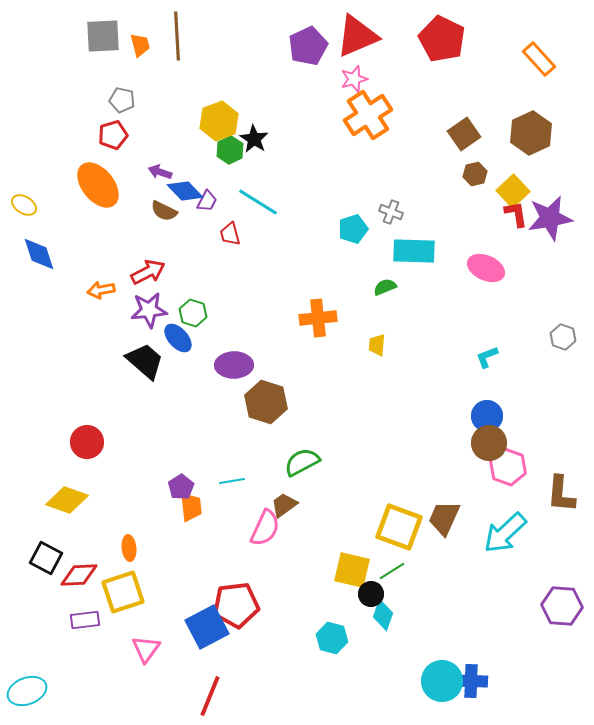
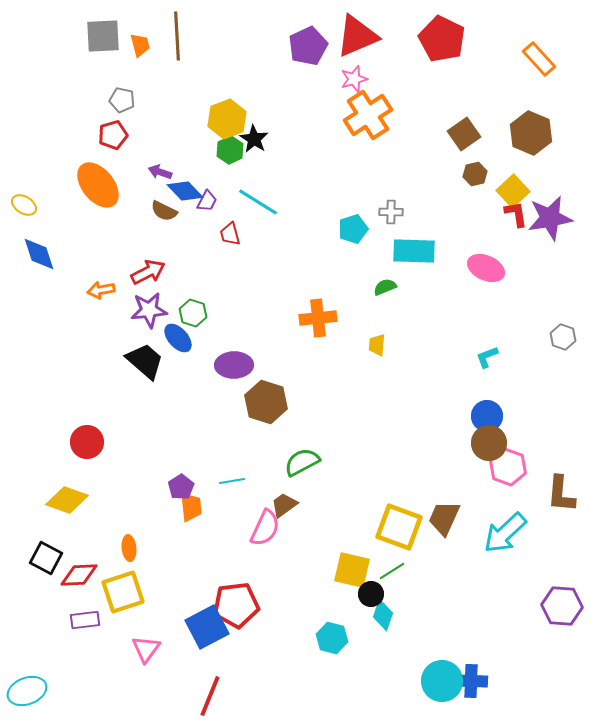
yellow hexagon at (219, 121): moved 8 px right, 2 px up
brown hexagon at (531, 133): rotated 12 degrees counterclockwise
gray cross at (391, 212): rotated 20 degrees counterclockwise
